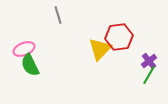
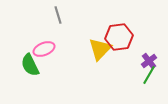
pink ellipse: moved 20 px right
